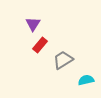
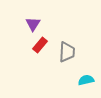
gray trapezoid: moved 4 px right, 8 px up; rotated 125 degrees clockwise
